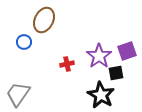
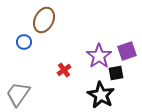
red cross: moved 3 px left, 6 px down; rotated 24 degrees counterclockwise
